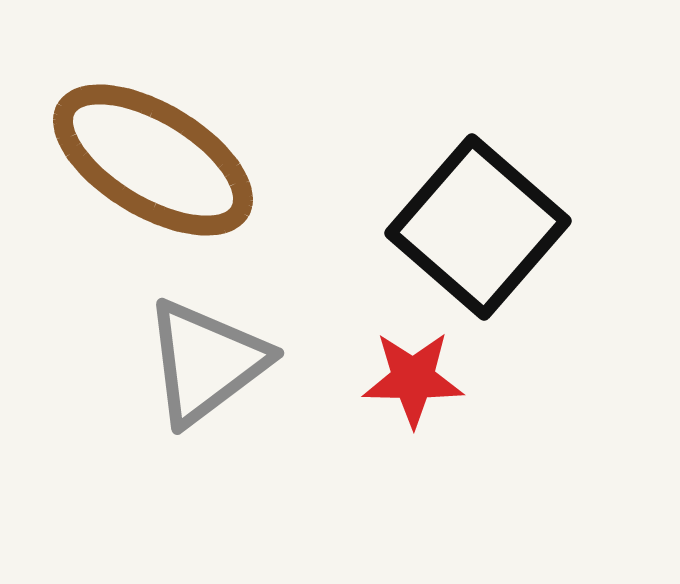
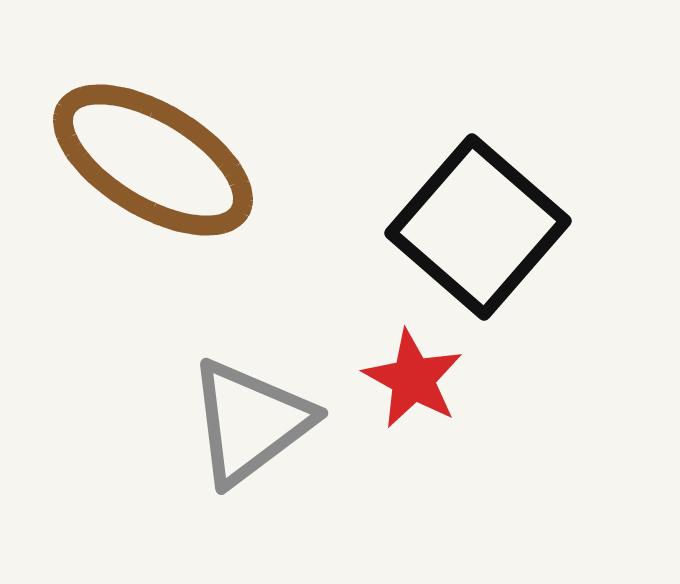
gray triangle: moved 44 px right, 60 px down
red star: rotated 28 degrees clockwise
